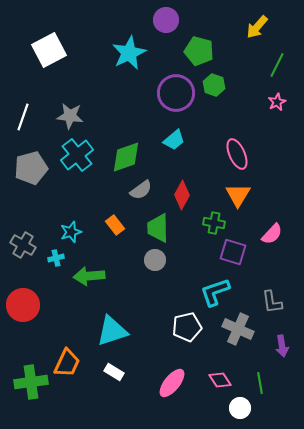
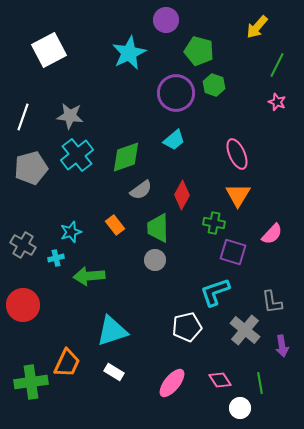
pink star at (277, 102): rotated 24 degrees counterclockwise
gray cross at (238, 329): moved 7 px right, 1 px down; rotated 16 degrees clockwise
